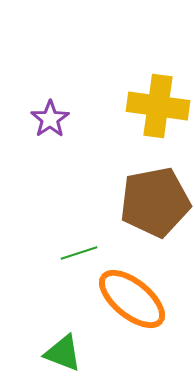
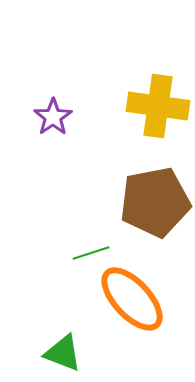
purple star: moved 3 px right, 2 px up
green line: moved 12 px right
orange ellipse: rotated 8 degrees clockwise
